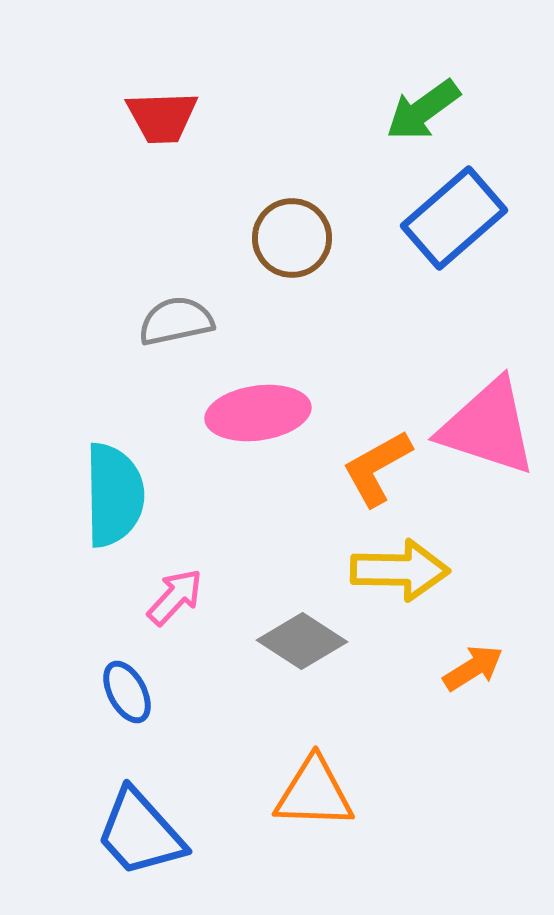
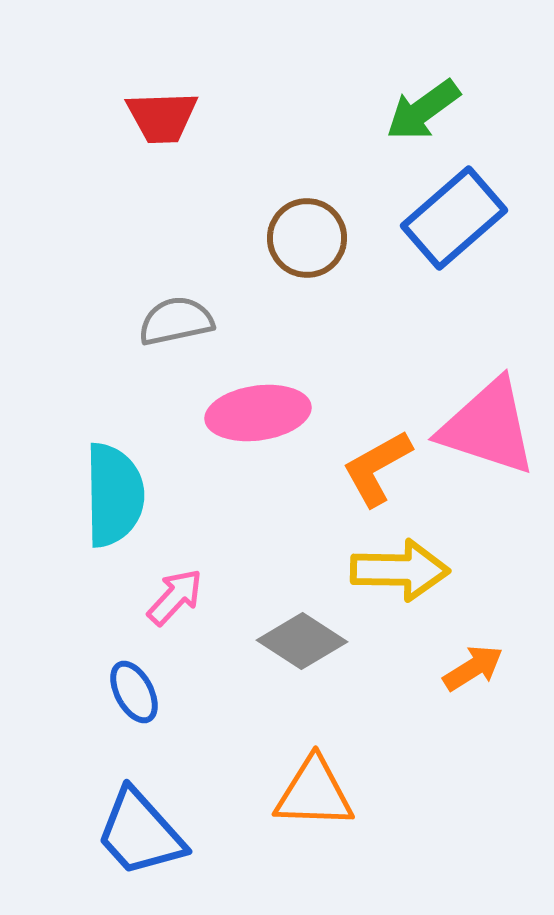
brown circle: moved 15 px right
blue ellipse: moved 7 px right
